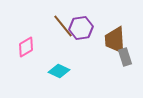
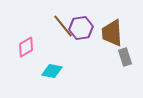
brown trapezoid: moved 3 px left, 7 px up
cyan diamond: moved 7 px left; rotated 15 degrees counterclockwise
